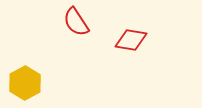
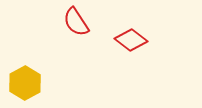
red diamond: rotated 28 degrees clockwise
